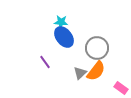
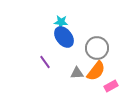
gray triangle: moved 3 px left; rotated 40 degrees clockwise
pink rectangle: moved 10 px left, 2 px up; rotated 64 degrees counterclockwise
